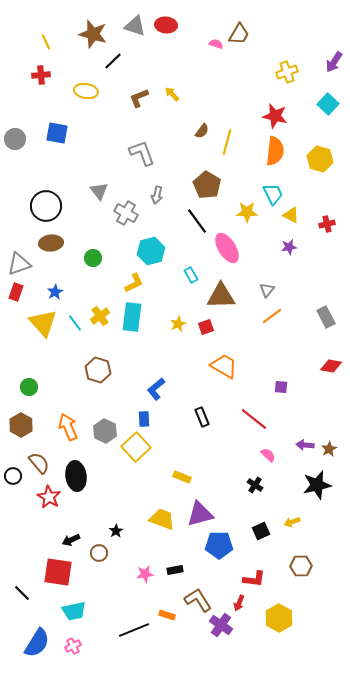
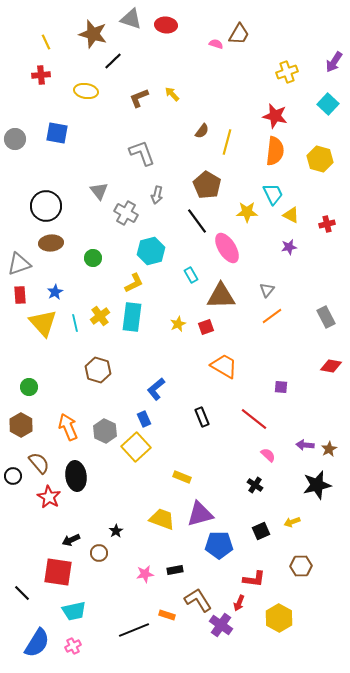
gray triangle at (135, 26): moved 4 px left, 7 px up
red rectangle at (16, 292): moved 4 px right, 3 px down; rotated 24 degrees counterclockwise
cyan line at (75, 323): rotated 24 degrees clockwise
blue rectangle at (144, 419): rotated 21 degrees counterclockwise
